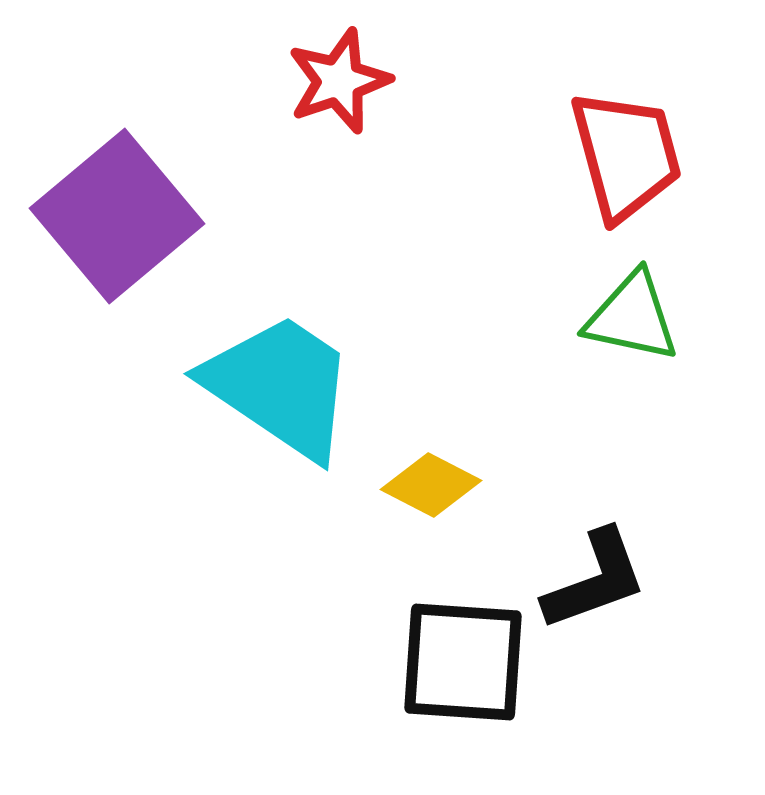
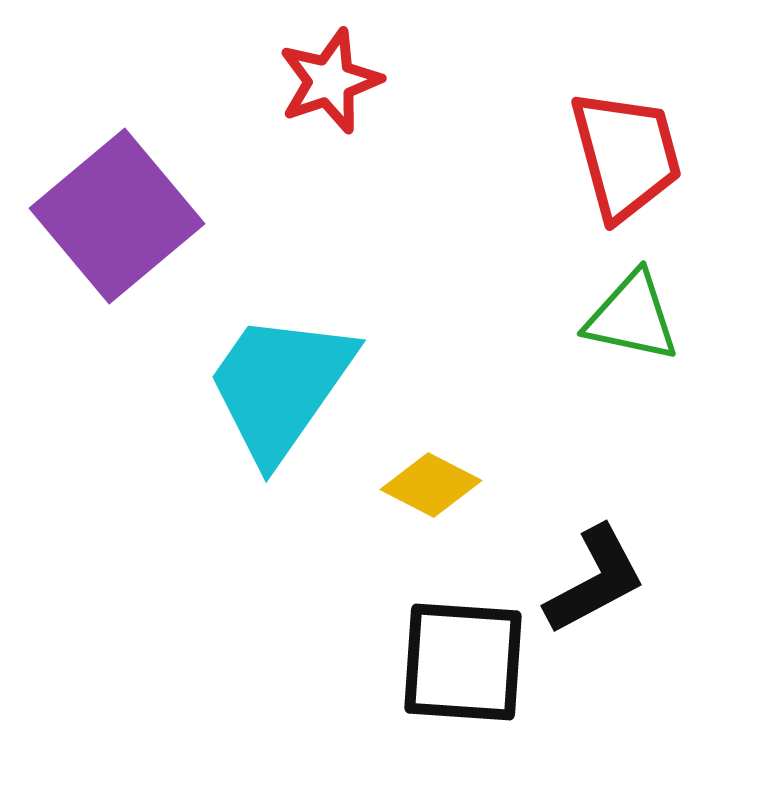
red star: moved 9 px left
cyan trapezoid: rotated 89 degrees counterclockwise
black L-shape: rotated 8 degrees counterclockwise
